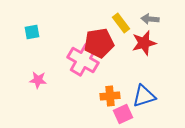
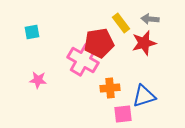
orange cross: moved 8 px up
pink square: rotated 18 degrees clockwise
